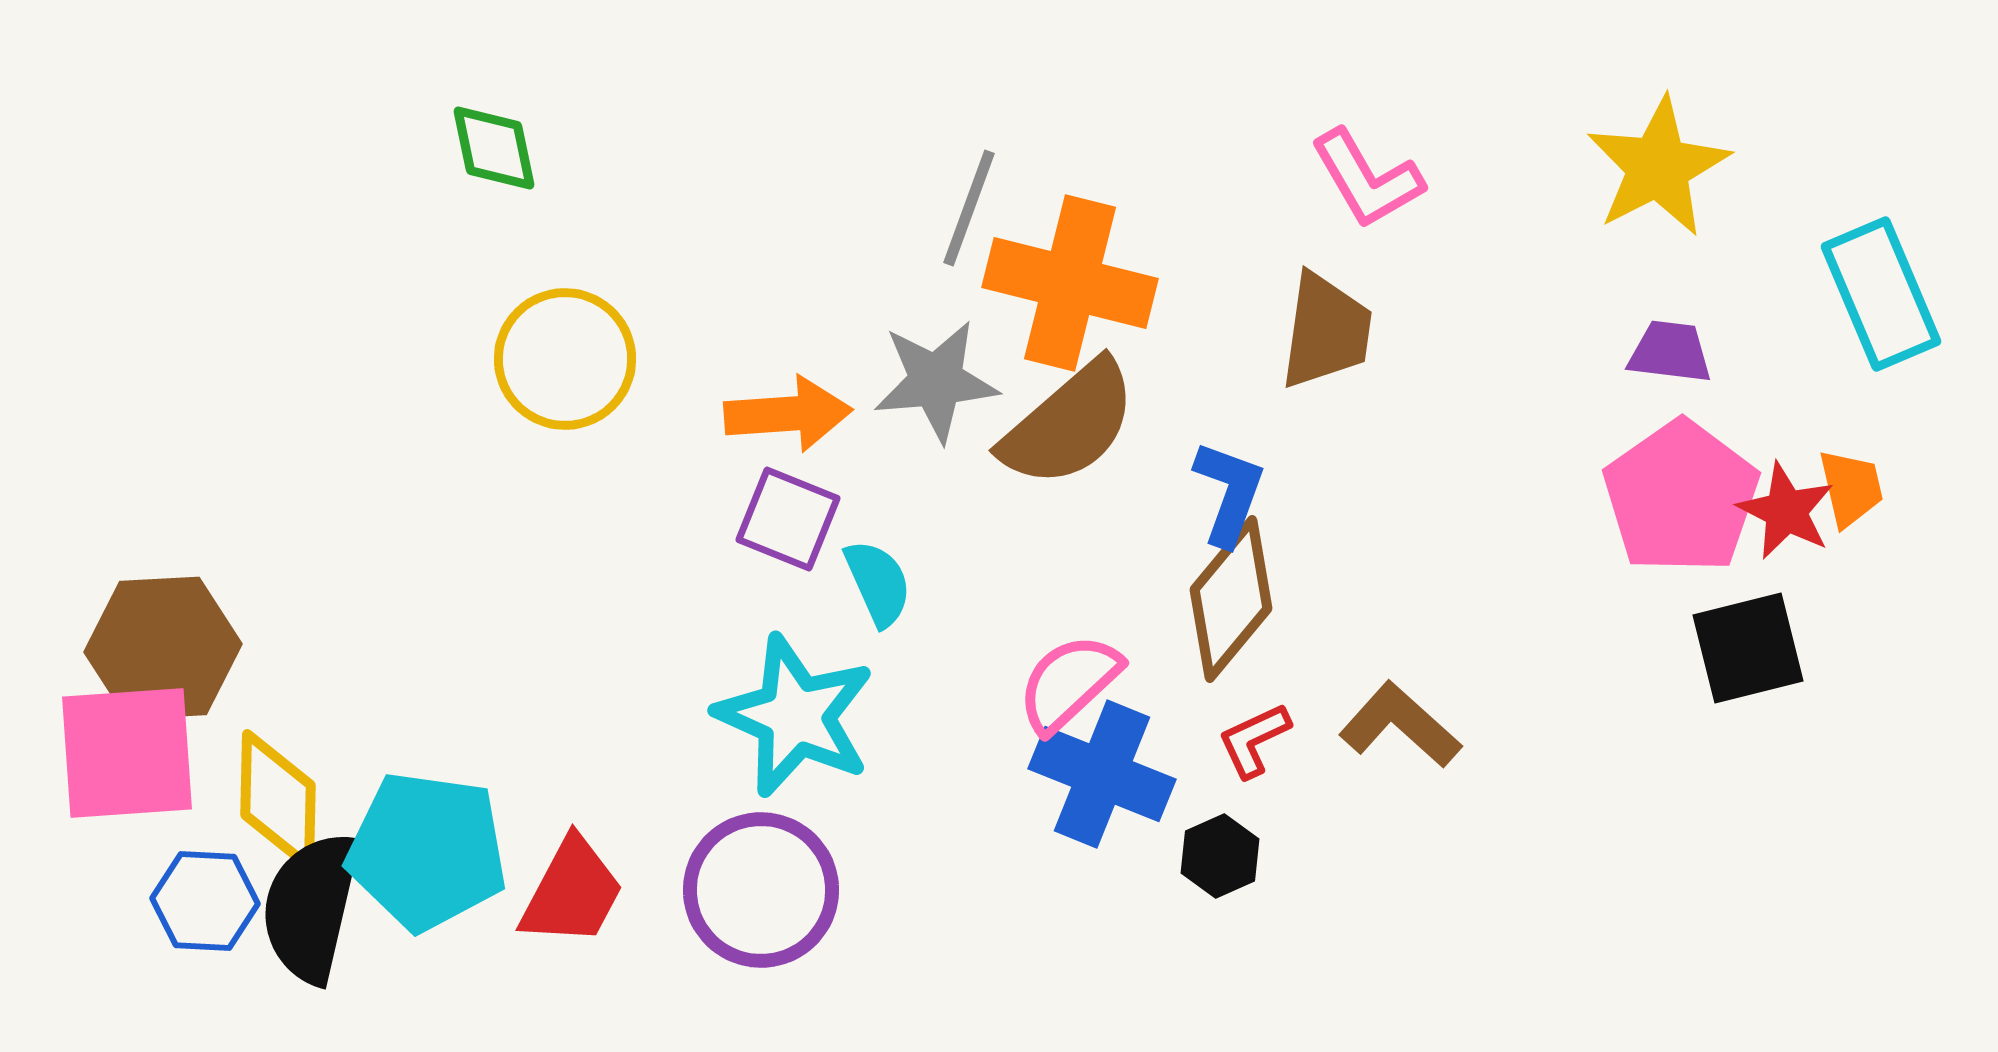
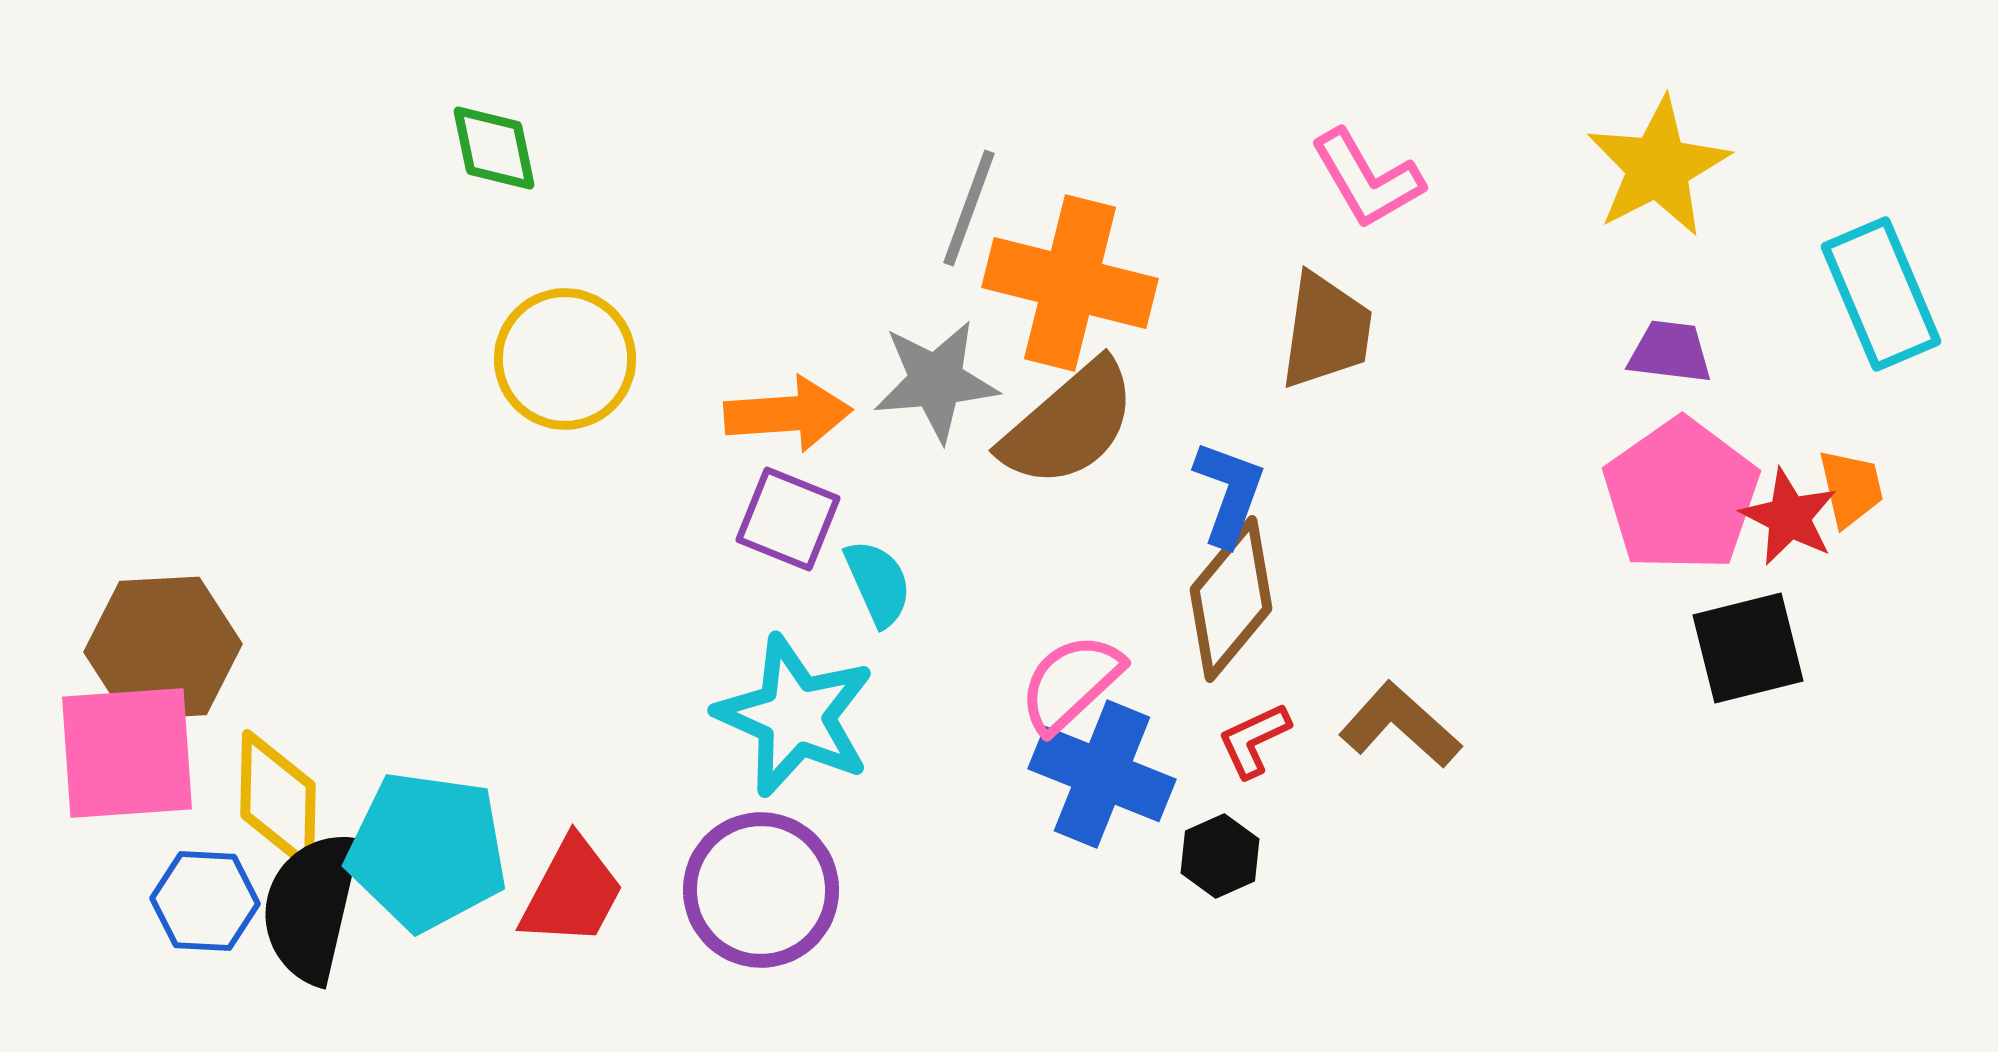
pink pentagon: moved 2 px up
red star: moved 3 px right, 6 px down
pink semicircle: moved 2 px right
